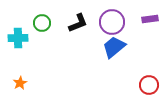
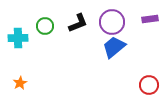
green circle: moved 3 px right, 3 px down
